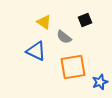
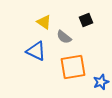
black square: moved 1 px right
blue star: moved 1 px right
